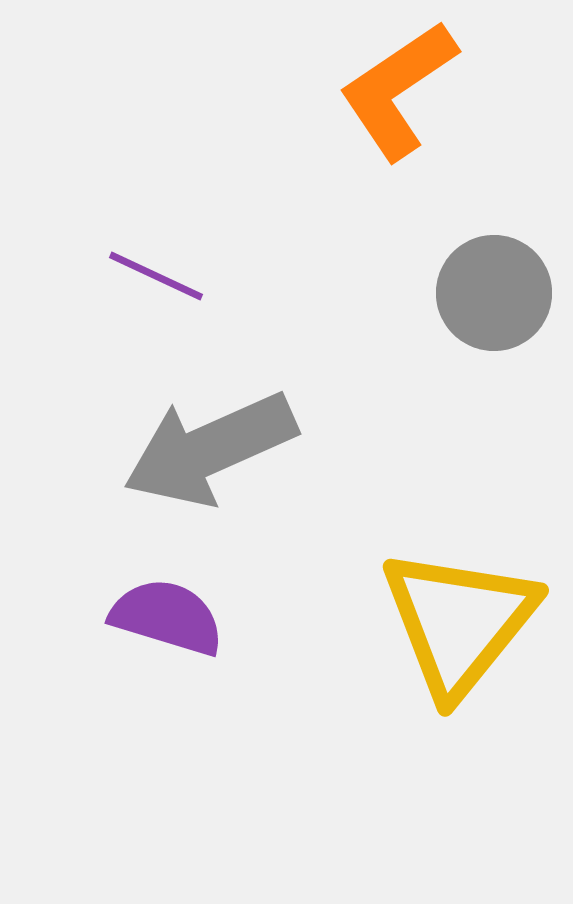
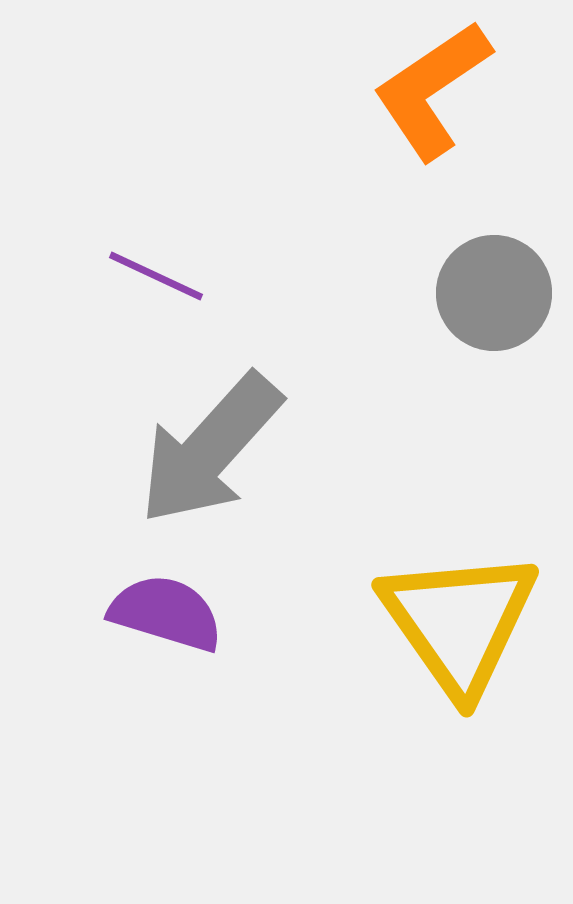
orange L-shape: moved 34 px right
gray arrow: rotated 24 degrees counterclockwise
purple semicircle: moved 1 px left, 4 px up
yellow triangle: rotated 14 degrees counterclockwise
